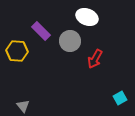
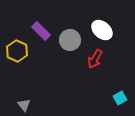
white ellipse: moved 15 px right, 13 px down; rotated 20 degrees clockwise
gray circle: moved 1 px up
yellow hexagon: rotated 20 degrees clockwise
gray triangle: moved 1 px right, 1 px up
